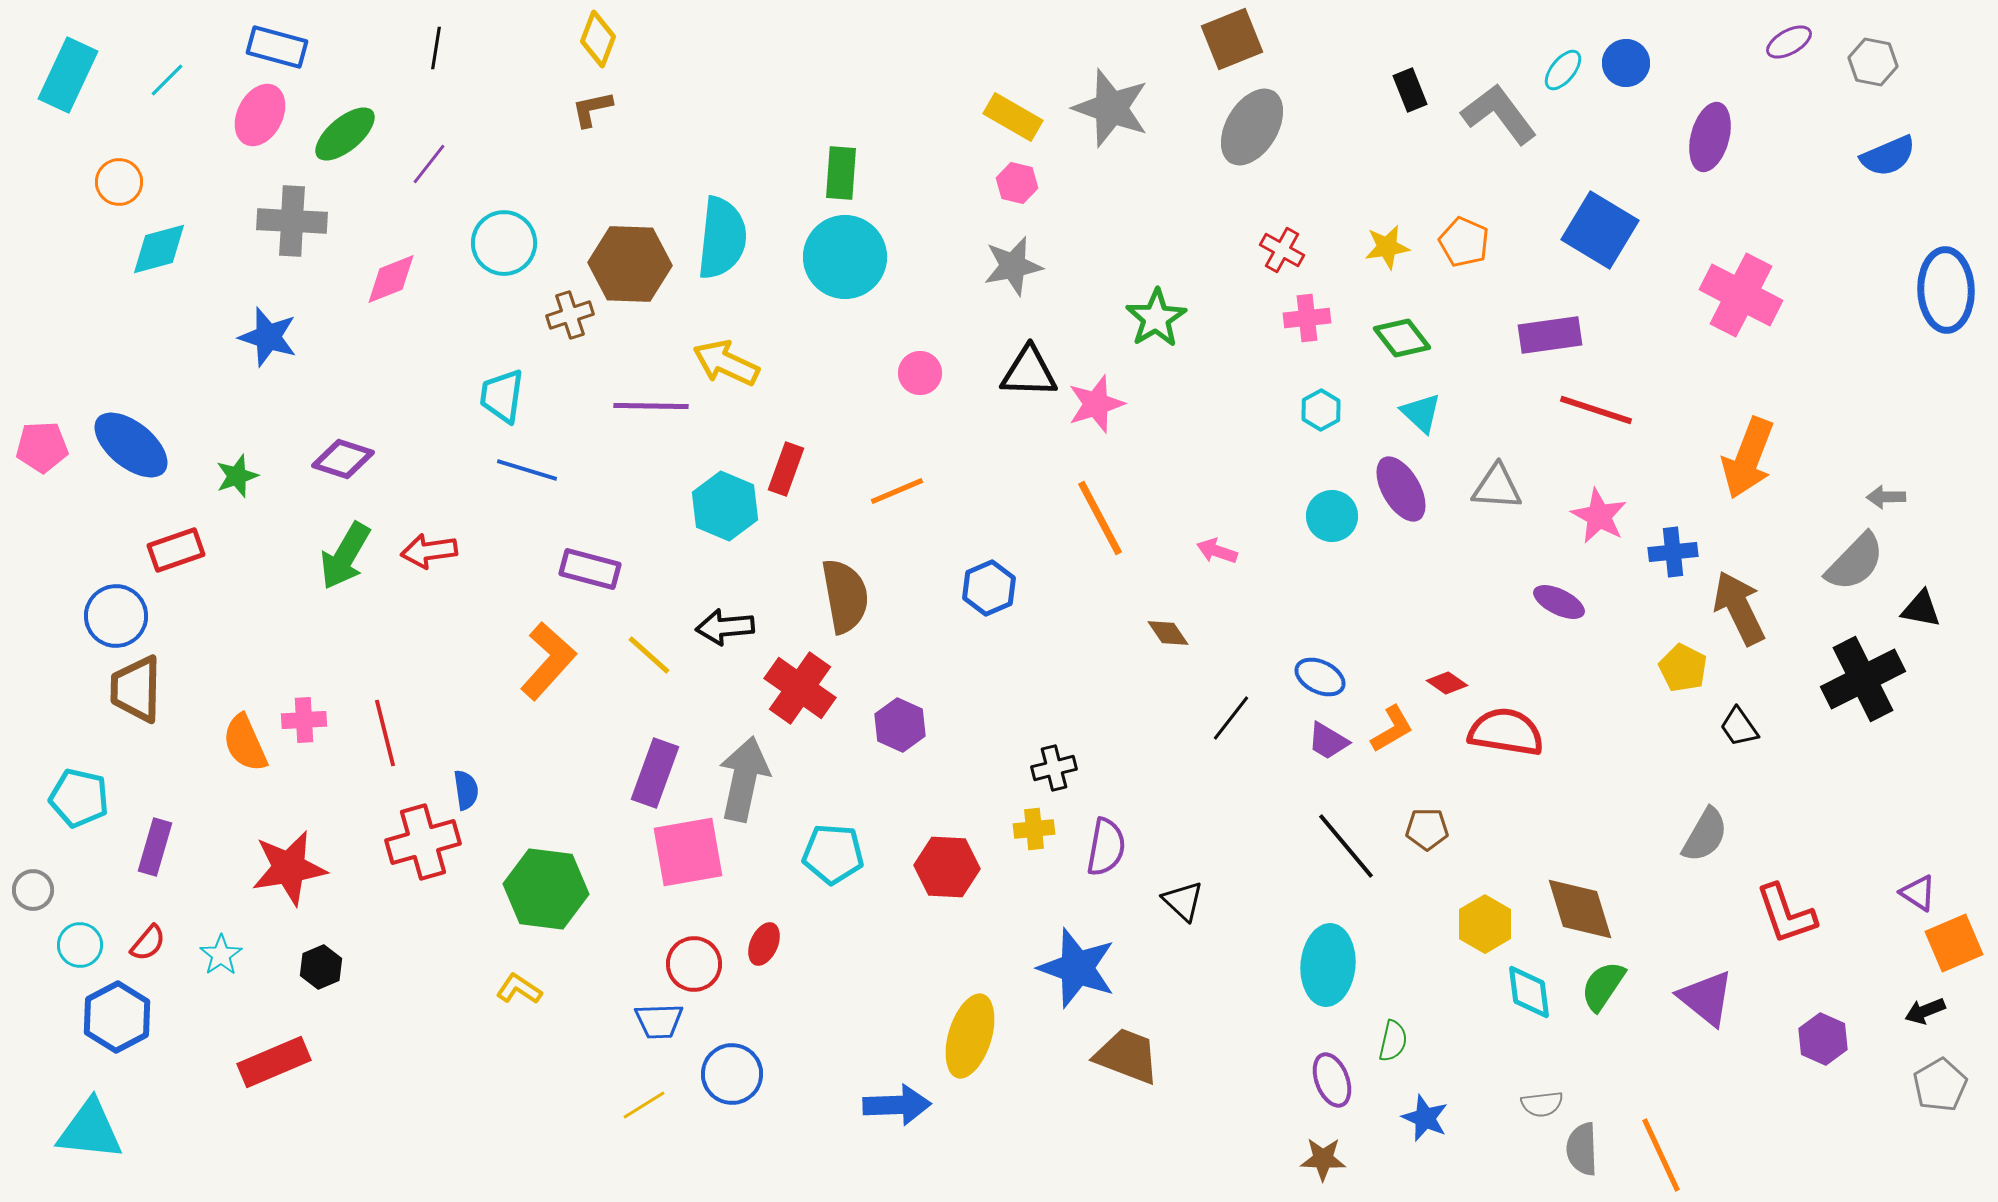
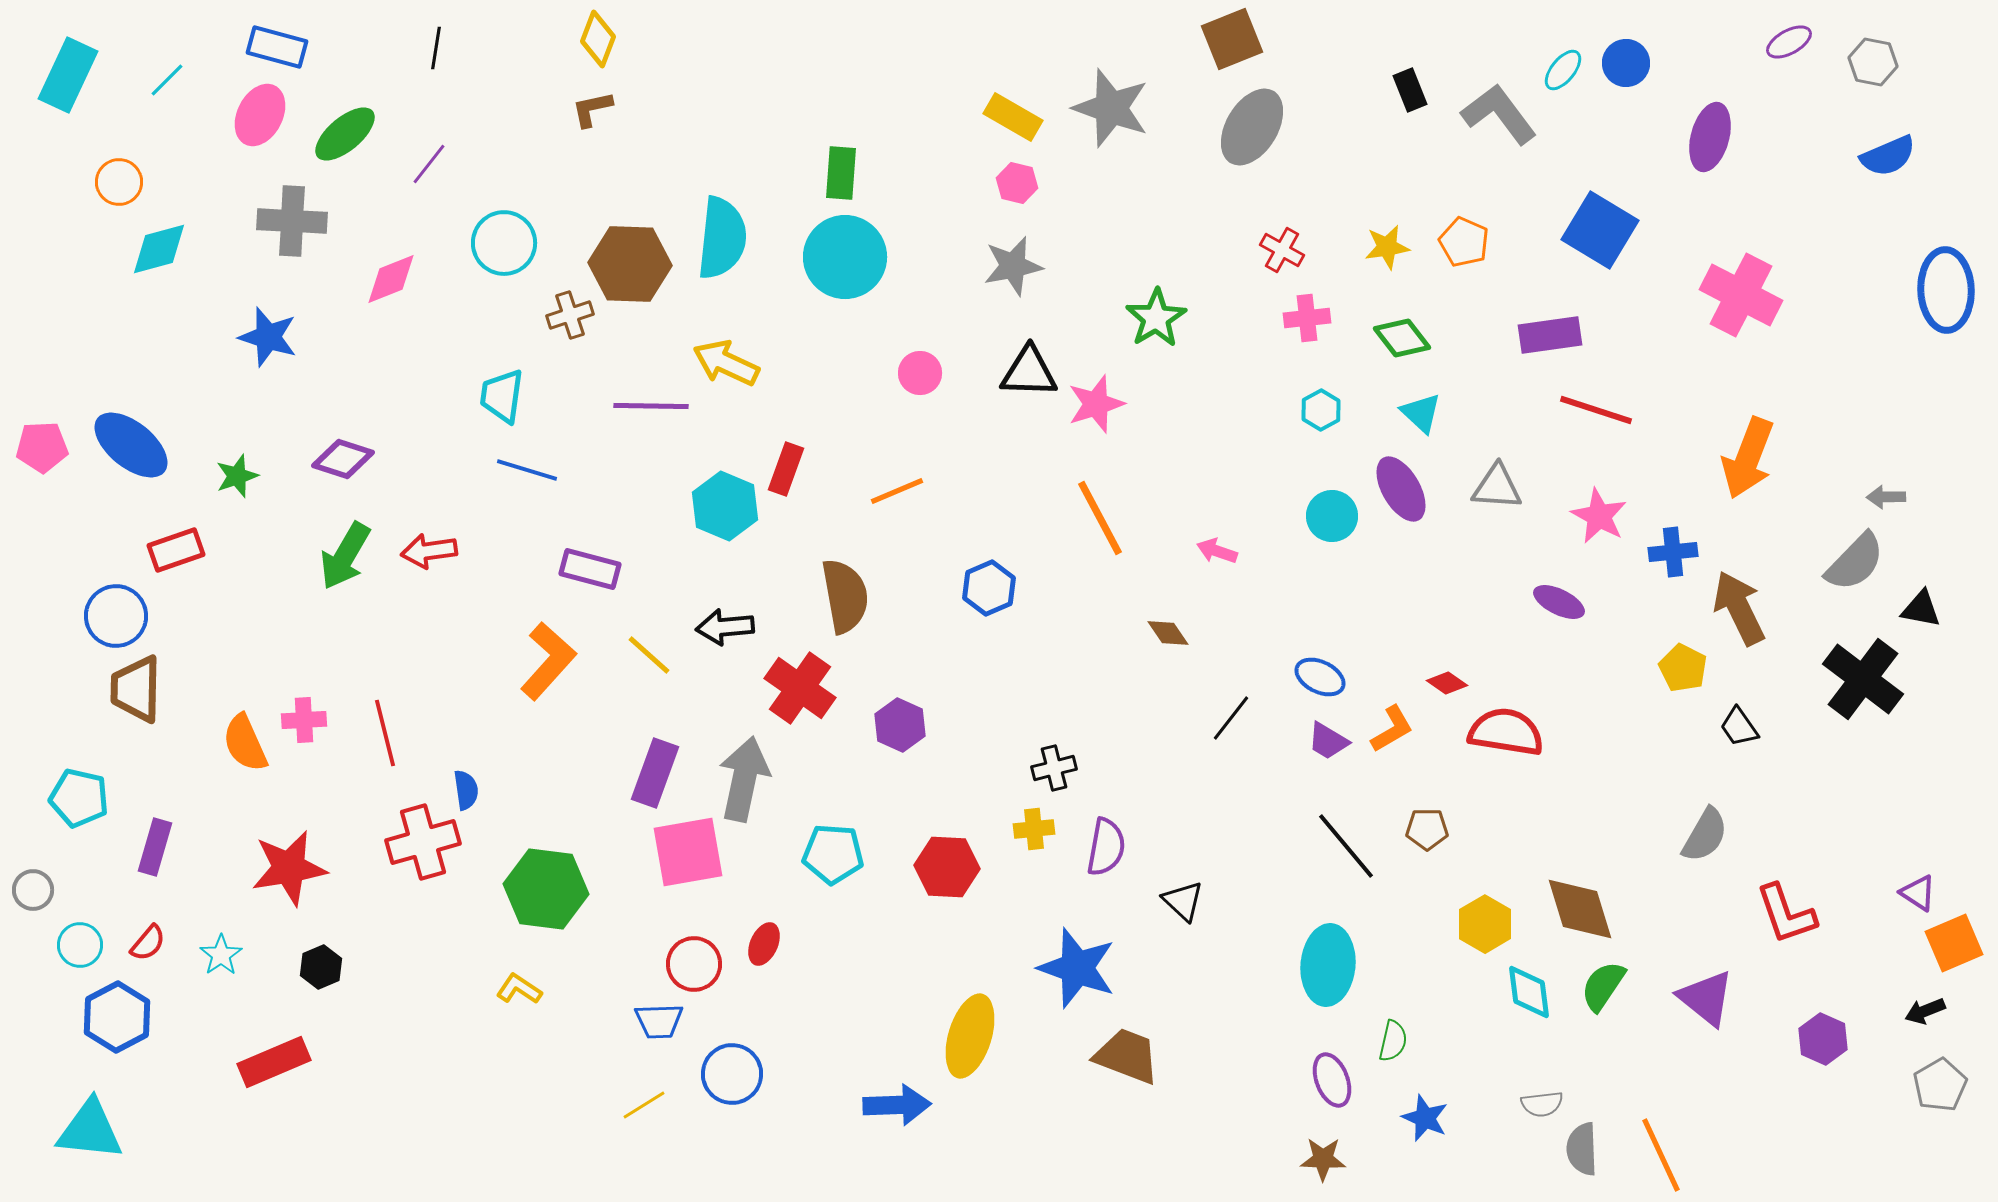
black cross at (1863, 679): rotated 26 degrees counterclockwise
